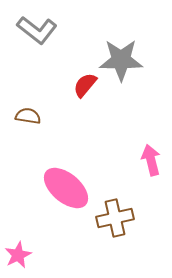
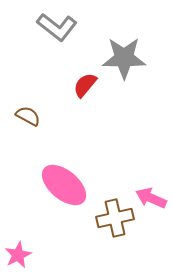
gray L-shape: moved 20 px right, 3 px up
gray star: moved 3 px right, 2 px up
brown semicircle: rotated 20 degrees clockwise
pink arrow: moved 38 px down; rotated 52 degrees counterclockwise
pink ellipse: moved 2 px left, 3 px up
